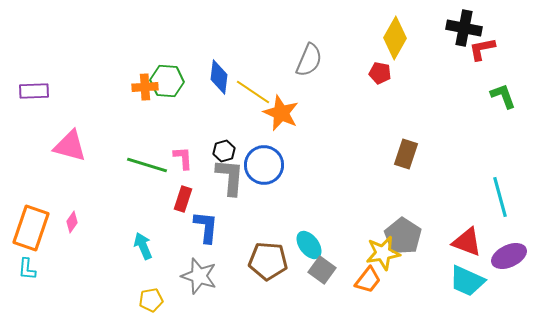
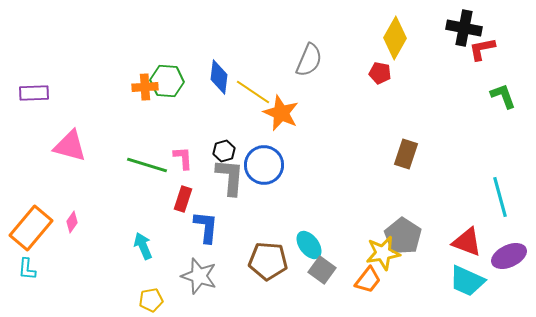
purple rectangle: moved 2 px down
orange rectangle: rotated 21 degrees clockwise
